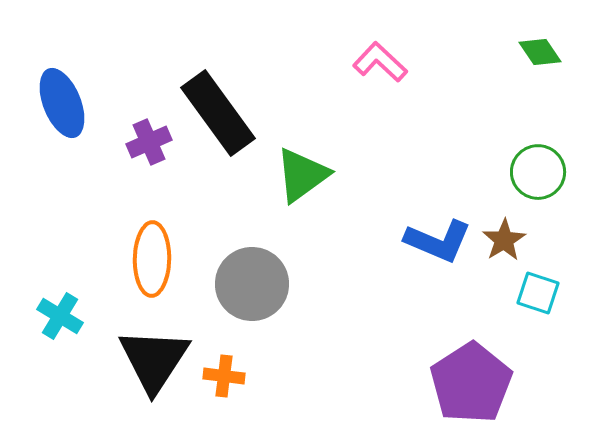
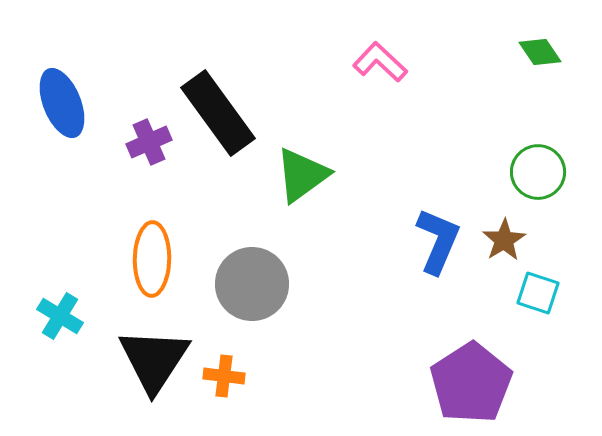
blue L-shape: rotated 90 degrees counterclockwise
